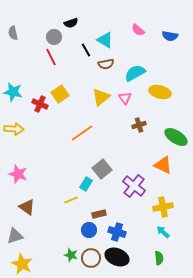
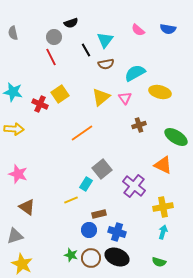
blue semicircle: moved 2 px left, 7 px up
cyan triangle: rotated 36 degrees clockwise
cyan arrow: rotated 64 degrees clockwise
green semicircle: moved 4 px down; rotated 112 degrees clockwise
